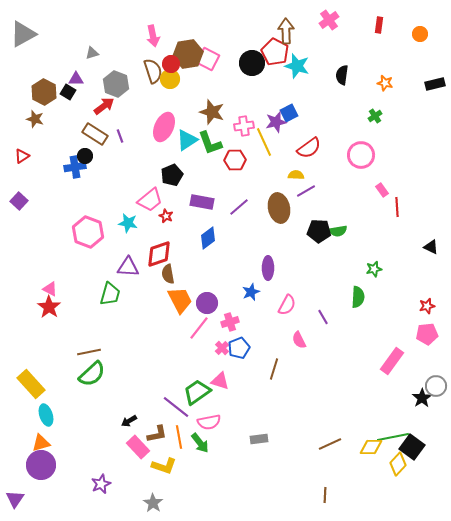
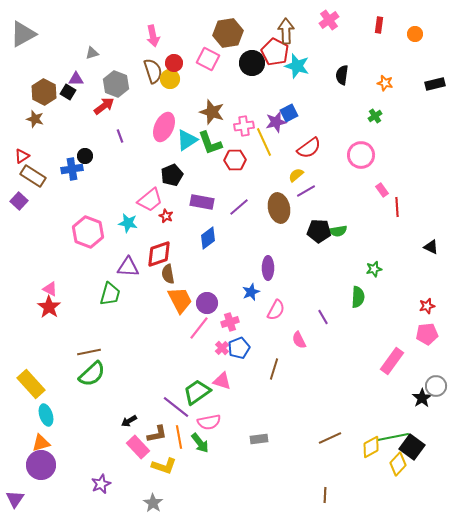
orange circle at (420, 34): moved 5 px left
brown hexagon at (188, 54): moved 40 px right, 21 px up
red circle at (171, 64): moved 3 px right, 1 px up
brown rectangle at (95, 134): moved 62 px left, 42 px down
blue cross at (75, 167): moved 3 px left, 2 px down
yellow semicircle at (296, 175): rotated 42 degrees counterclockwise
pink semicircle at (287, 305): moved 11 px left, 5 px down
pink triangle at (220, 381): moved 2 px right
brown line at (330, 444): moved 6 px up
yellow diamond at (371, 447): rotated 30 degrees counterclockwise
